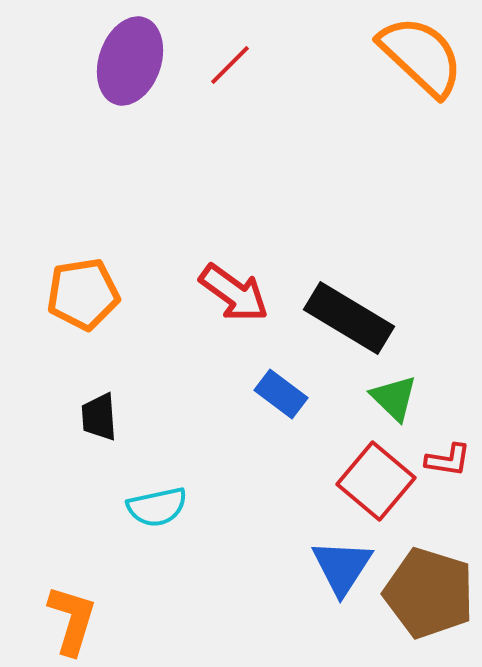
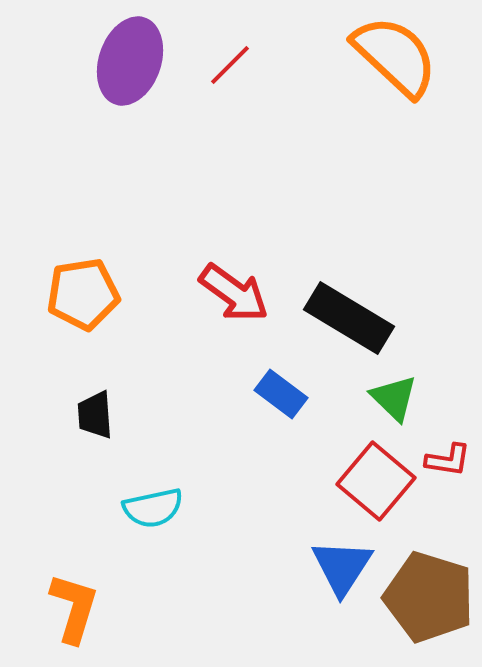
orange semicircle: moved 26 px left
black trapezoid: moved 4 px left, 2 px up
cyan semicircle: moved 4 px left, 1 px down
brown pentagon: moved 4 px down
orange L-shape: moved 2 px right, 12 px up
